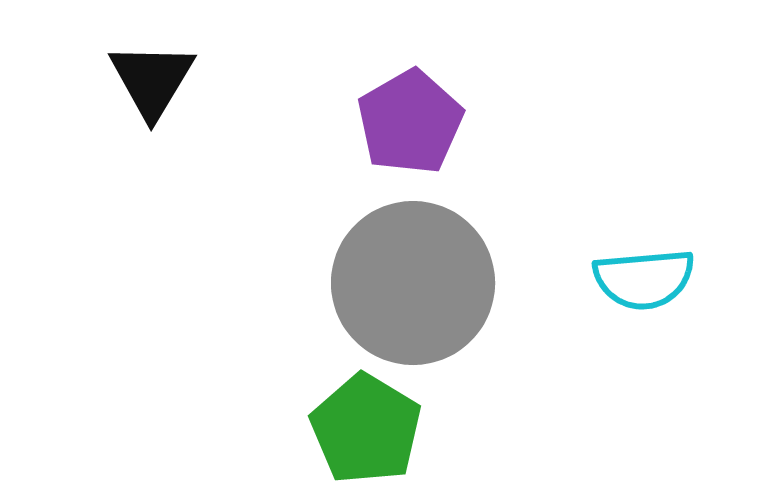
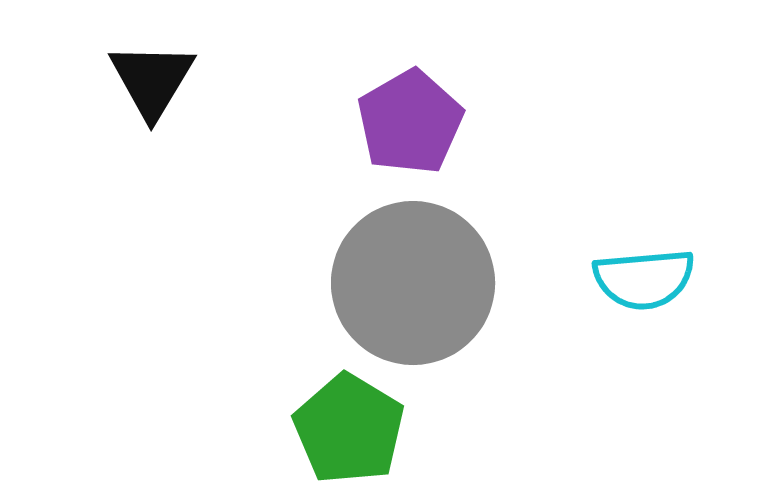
green pentagon: moved 17 px left
